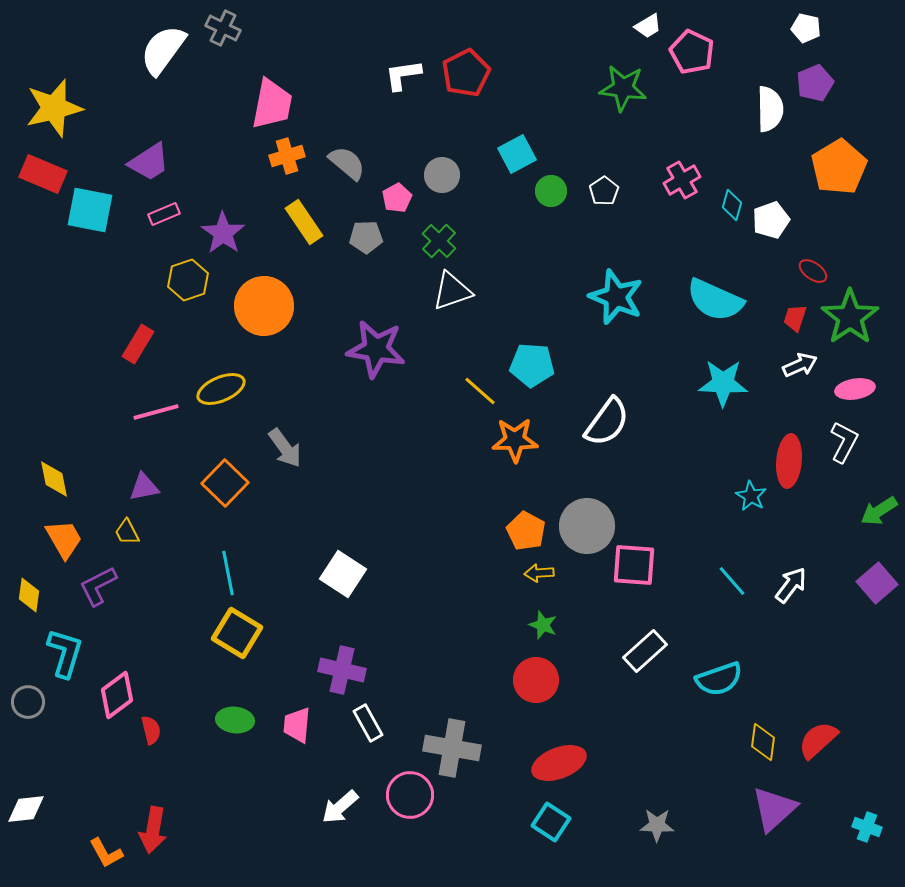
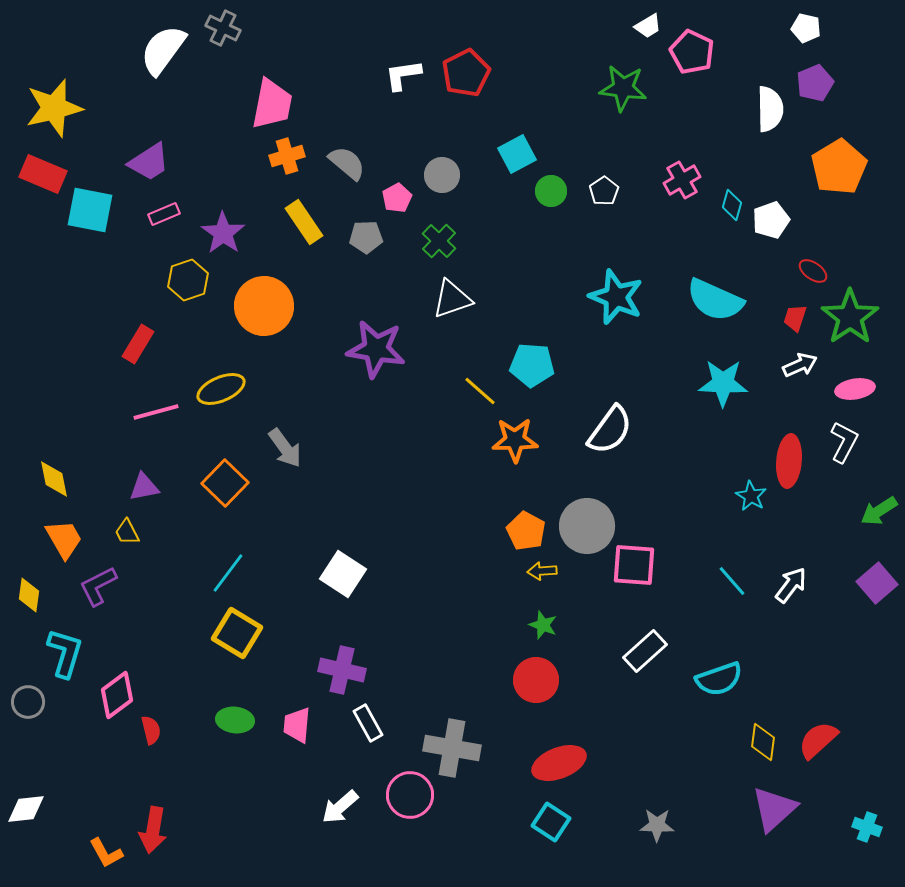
white triangle at (452, 291): moved 8 px down
white semicircle at (607, 422): moved 3 px right, 8 px down
cyan line at (228, 573): rotated 48 degrees clockwise
yellow arrow at (539, 573): moved 3 px right, 2 px up
